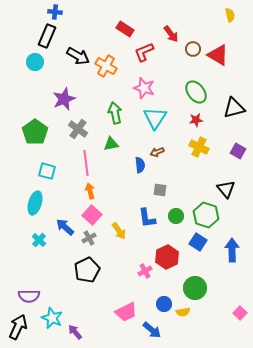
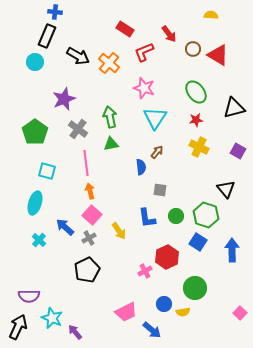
yellow semicircle at (230, 15): moved 19 px left; rotated 72 degrees counterclockwise
red arrow at (171, 34): moved 2 px left
orange cross at (106, 66): moved 3 px right, 3 px up; rotated 10 degrees clockwise
green arrow at (115, 113): moved 5 px left, 4 px down
brown arrow at (157, 152): rotated 152 degrees clockwise
blue semicircle at (140, 165): moved 1 px right, 2 px down
